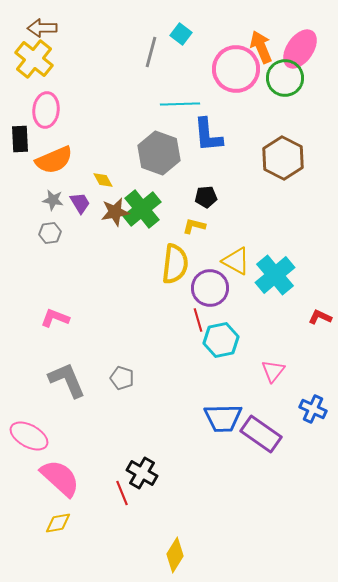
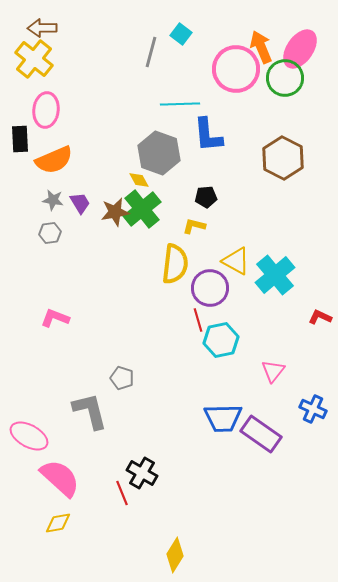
yellow diamond at (103, 180): moved 36 px right
gray L-shape at (67, 380): moved 23 px right, 31 px down; rotated 9 degrees clockwise
